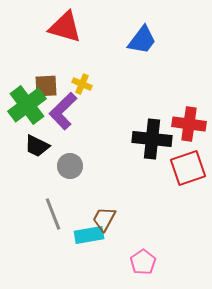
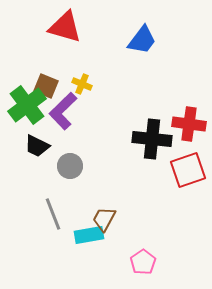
brown square: rotated 25 degrees clockwise
red square: moved 2 px down
